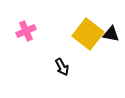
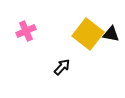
black arrow: rotated 108 degrees counterclockwise
